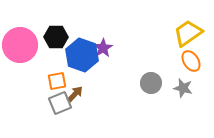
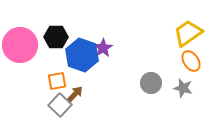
gray square: moved 2 px down; rotated 25 degrees counterclockwise
